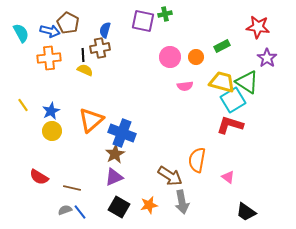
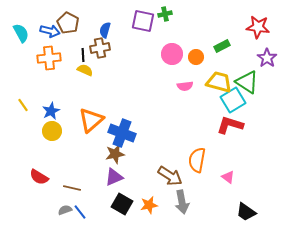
pink circle: moved 2 px right, 3 px up
yellow trapezoid: moved 3 px left
brown star: rotated 18 degrees clockwise
black square: moved 3 px right, 3 px up
